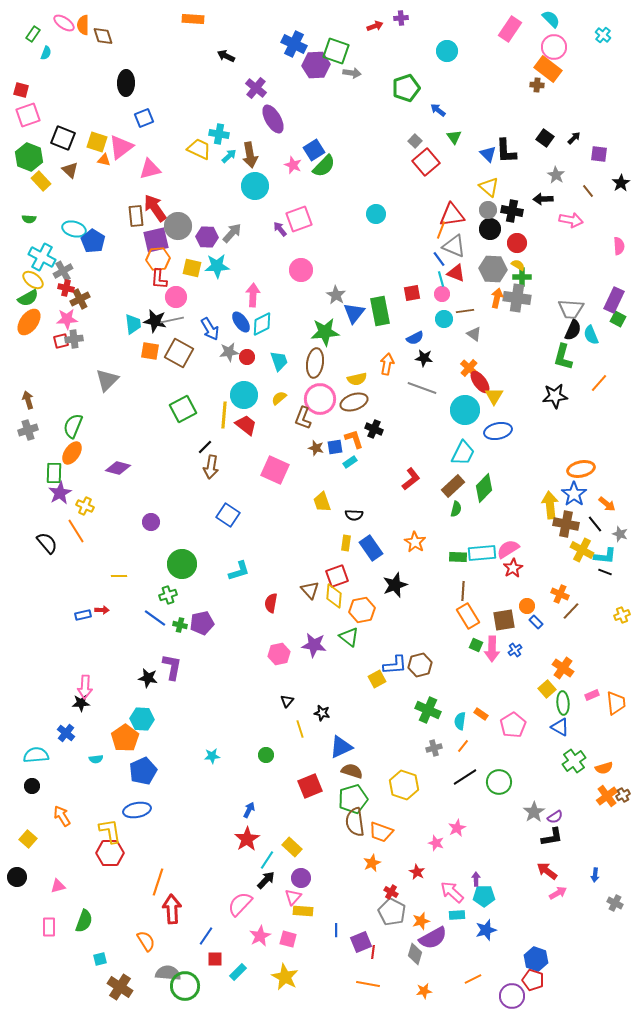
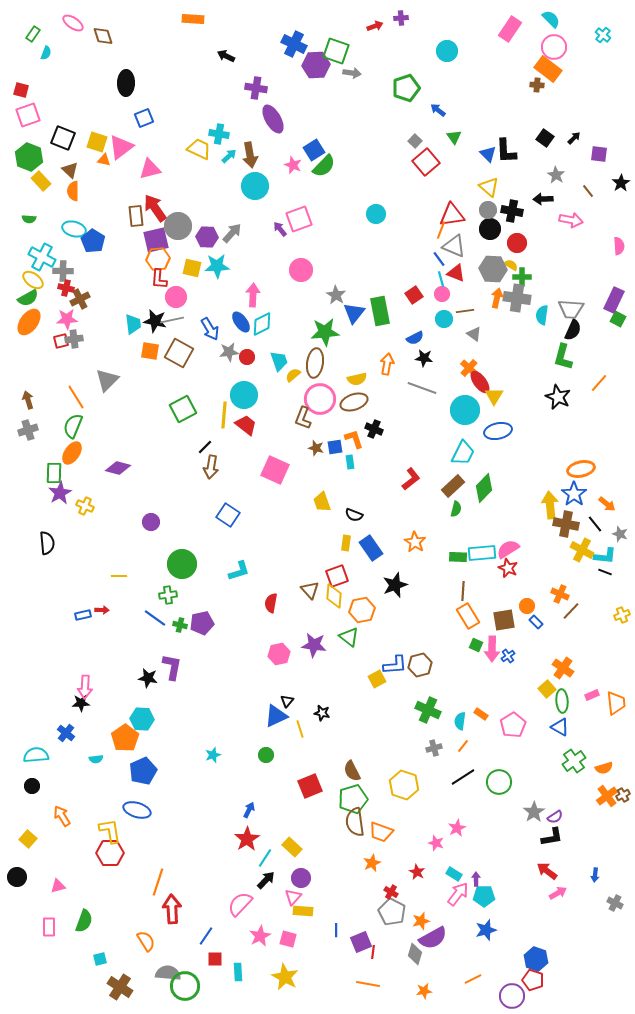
pink ellipse at (64, 23): moved 9 px right
orange semicircle at (83, 25): moved 10 px left, 166 px down
purple cross at (256, 88): rotated 30 degrees counterclockwise
yellow semicircle at (518, 265): moved 7 px left
gray cross at (63, 271): rotated 30 degrees clockwise
red square at (412, 293): moved 2 px right, 2 px down; rotated 24 degrees counterclockwise
cyan semicircle at (591, 335): moved 49 px left, 20 px up; rotated 30 degrees clockwise
black star at (555, 396): moved 3 px right, 1 px down; rotated 30 degrees clockwise
yellow semicircle at (279, 398): moved 14 px right, 23 px up
cyan rectangle at (350, 462): rotated 64 degrees counterclockwise
black semicircle at (354, 515): rotated 18 degrees clockwise
orange line at (76, 531): moved 134 px up
black semicircle at (47, 543): rotated 35 degrees clockwise
red star at (513, 568): moved 5 px left; rotated 18 degrees counterclockwise
green cross at (168, 595): rotated 12 degrees clockwise
blue cross at (515, 650): moved 7 px left, 6 px down
green ellipse at (563, 703): moved 1 px left, 2 px up
blue triangle at (341, 747): moved 65 px left, 31 px up
cyan star at (212, 756): moved 1 px right, 1 px up; rotated 14 degrees counterclockwise
brown semicircle at (352, 771): rotated 135 degrees counterclockwise
black line at (465, 777): moved 2 px left
blue ellipse at (137, 810): rotated 28 degrees clockwise
cyan line at (267, 860): moved 2 px left, 2 px up
pink arrow at (452, 892): moved 6 px right, 2 px down; rotated 85 degrees clockwise
cyan rectangle at (457, 915): moved 3 px left, 41 px up; rotated 35 degrees clockwise
cyan rectangle at (238, 972): rotated 48 degrees counterclockwise
